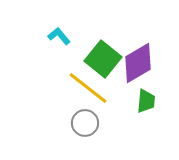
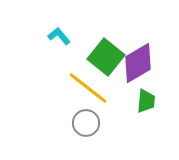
green square: moved 3 px right, 2 px up
gray circle: moved 1 px right
